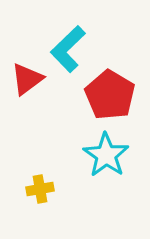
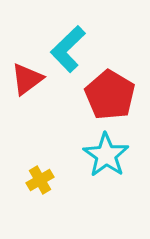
yellow cross: moved 9 px up; rotated 20 degrees counterclockwise
